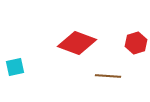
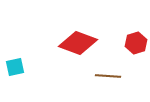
red diamond: moved 1 px right
